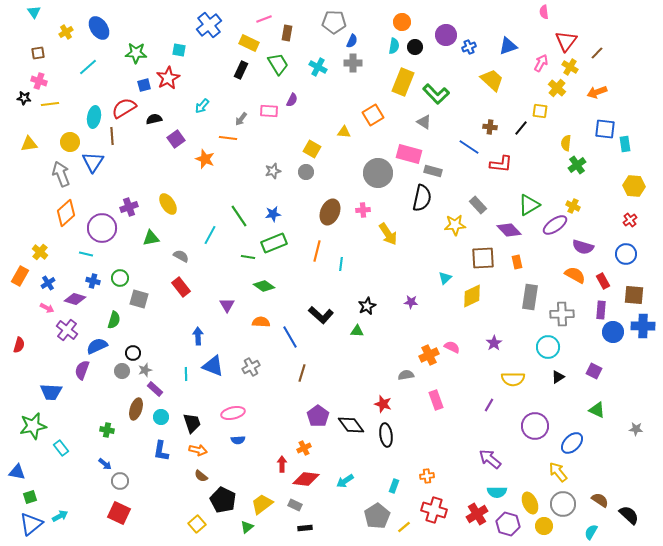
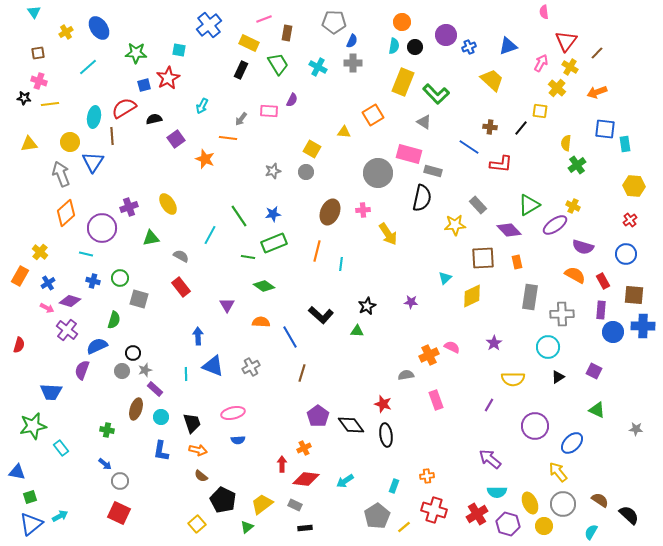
cyan arrow at (202, 106): rotated 14 degrees counterclockwise
purple diamond at (75, 299): moved 5 px left, 2 px down
